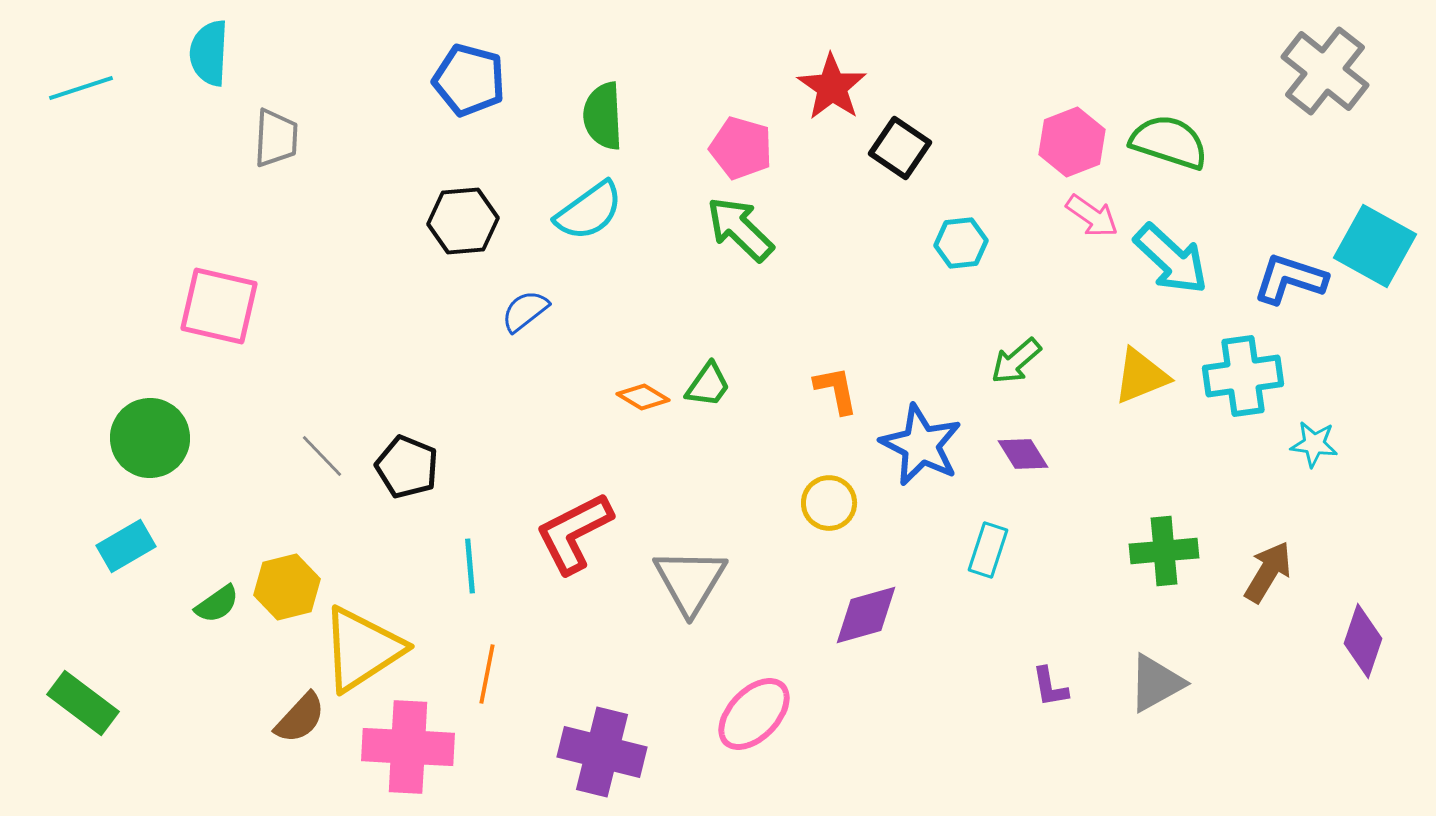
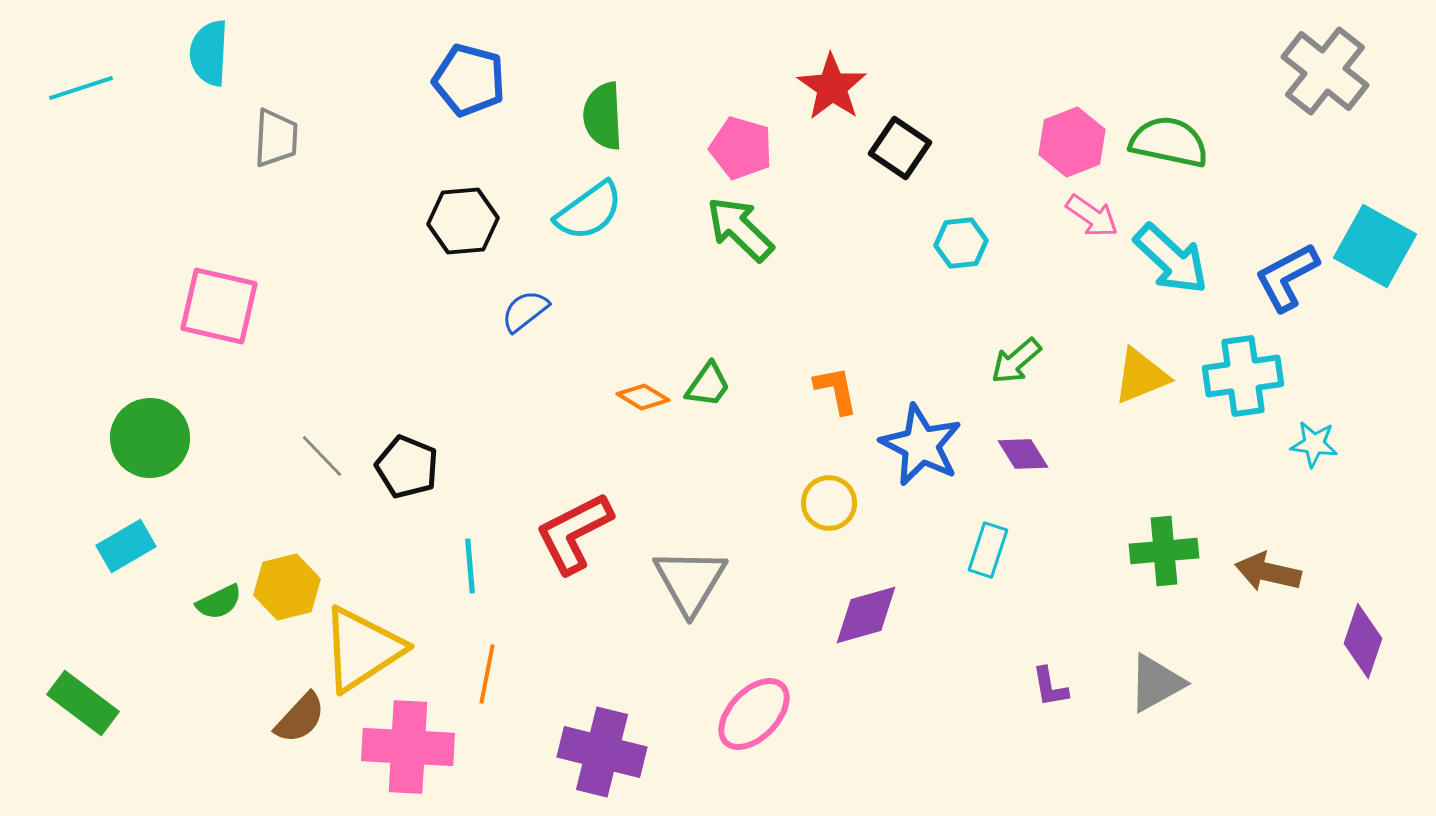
green semicircle at (1169, 142): rotated 6 degrees counterclockwise
blue L-shape at (1290, 279): moved 3 px left, 2 px up; rotated 46 degrees counterclockwise
brown arrow at (1268, 572): rotated 108 degrees counterclockwise
green semicircle at (217, 604): moved 2 px right, 2 px up; rotated 9 degrees clockwise
